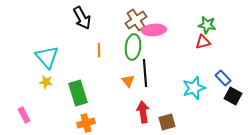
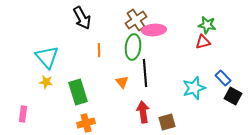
orange triangle: moved 6 px left, 1 px down
green rectangle: moved 1 px up
pink rectangle: moved 1 px left, 1 px up; rotated 35 degrees clockwise
